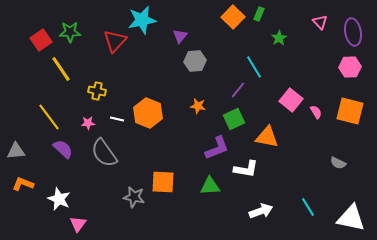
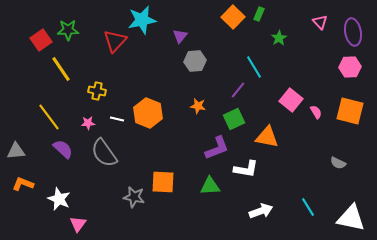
green star at (70, 32): moved 2 px left, 2 px up
